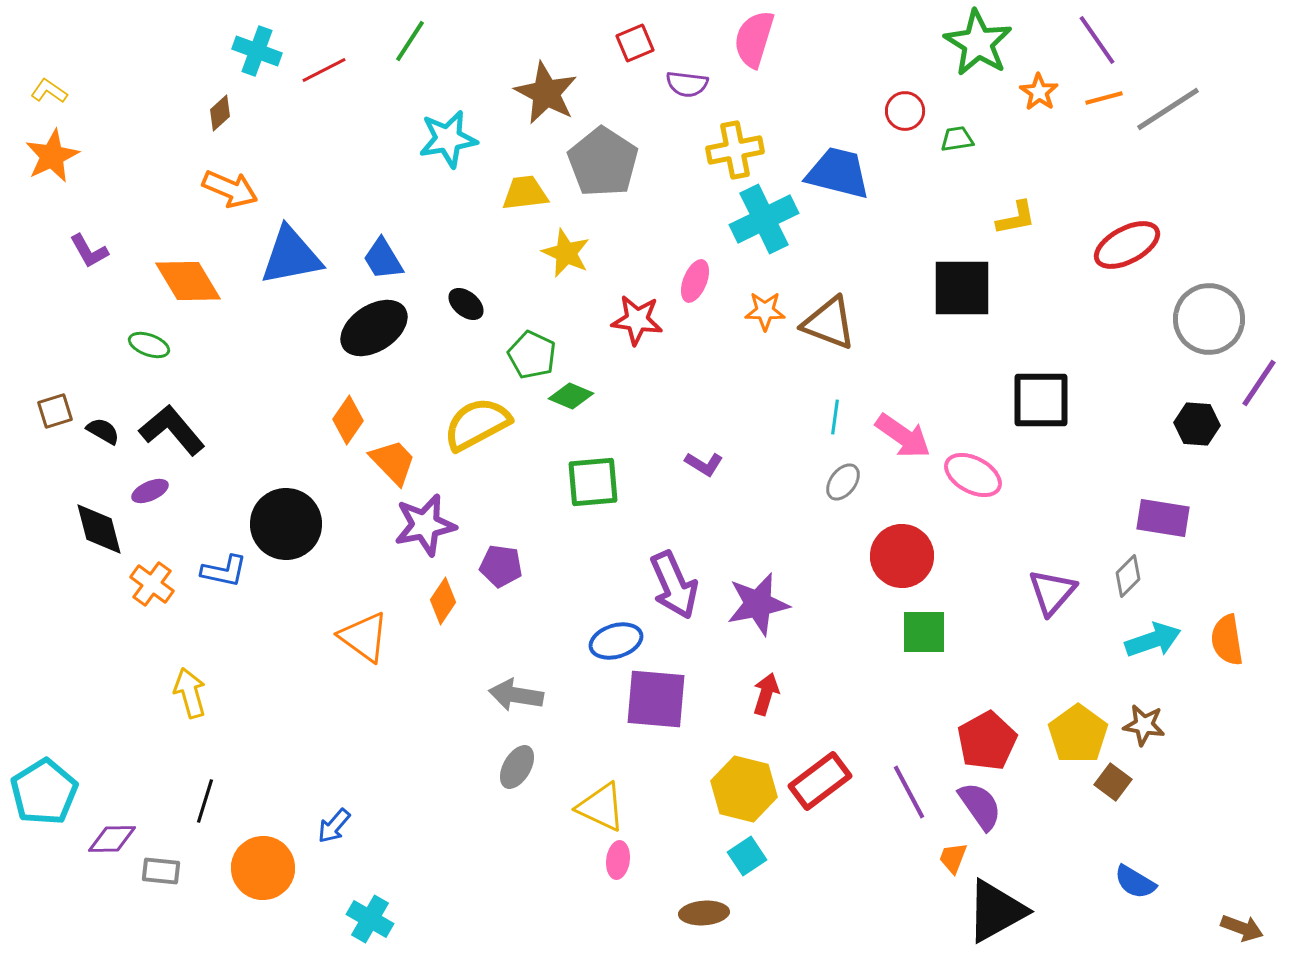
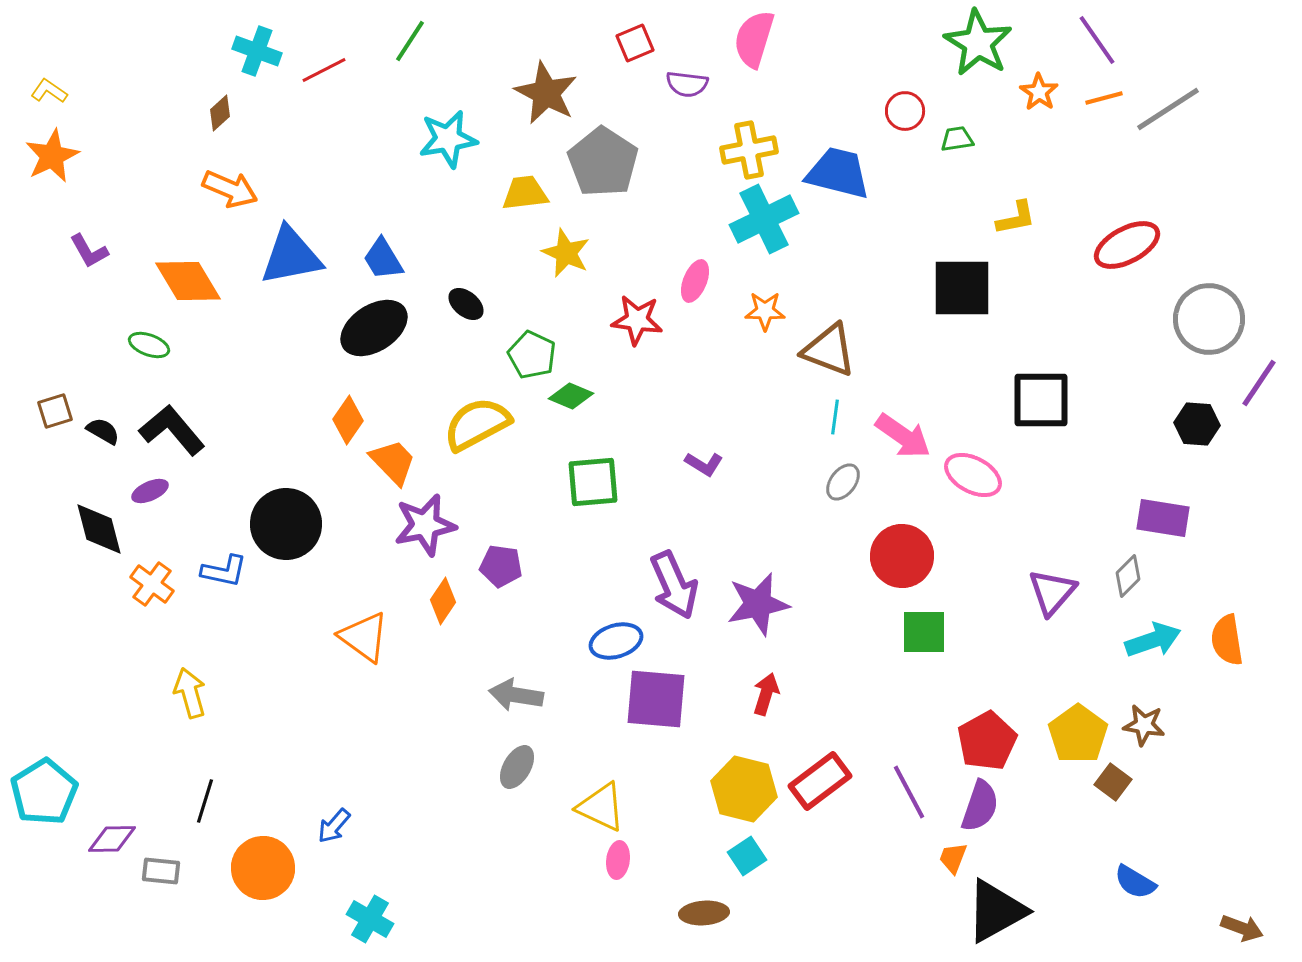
yellow cross at (735, 150): moved 14 px right
brown triangle at (829, 323): moved 27 px down
purple semicircle at (980, 806): rotated 54 degrees clockwise
